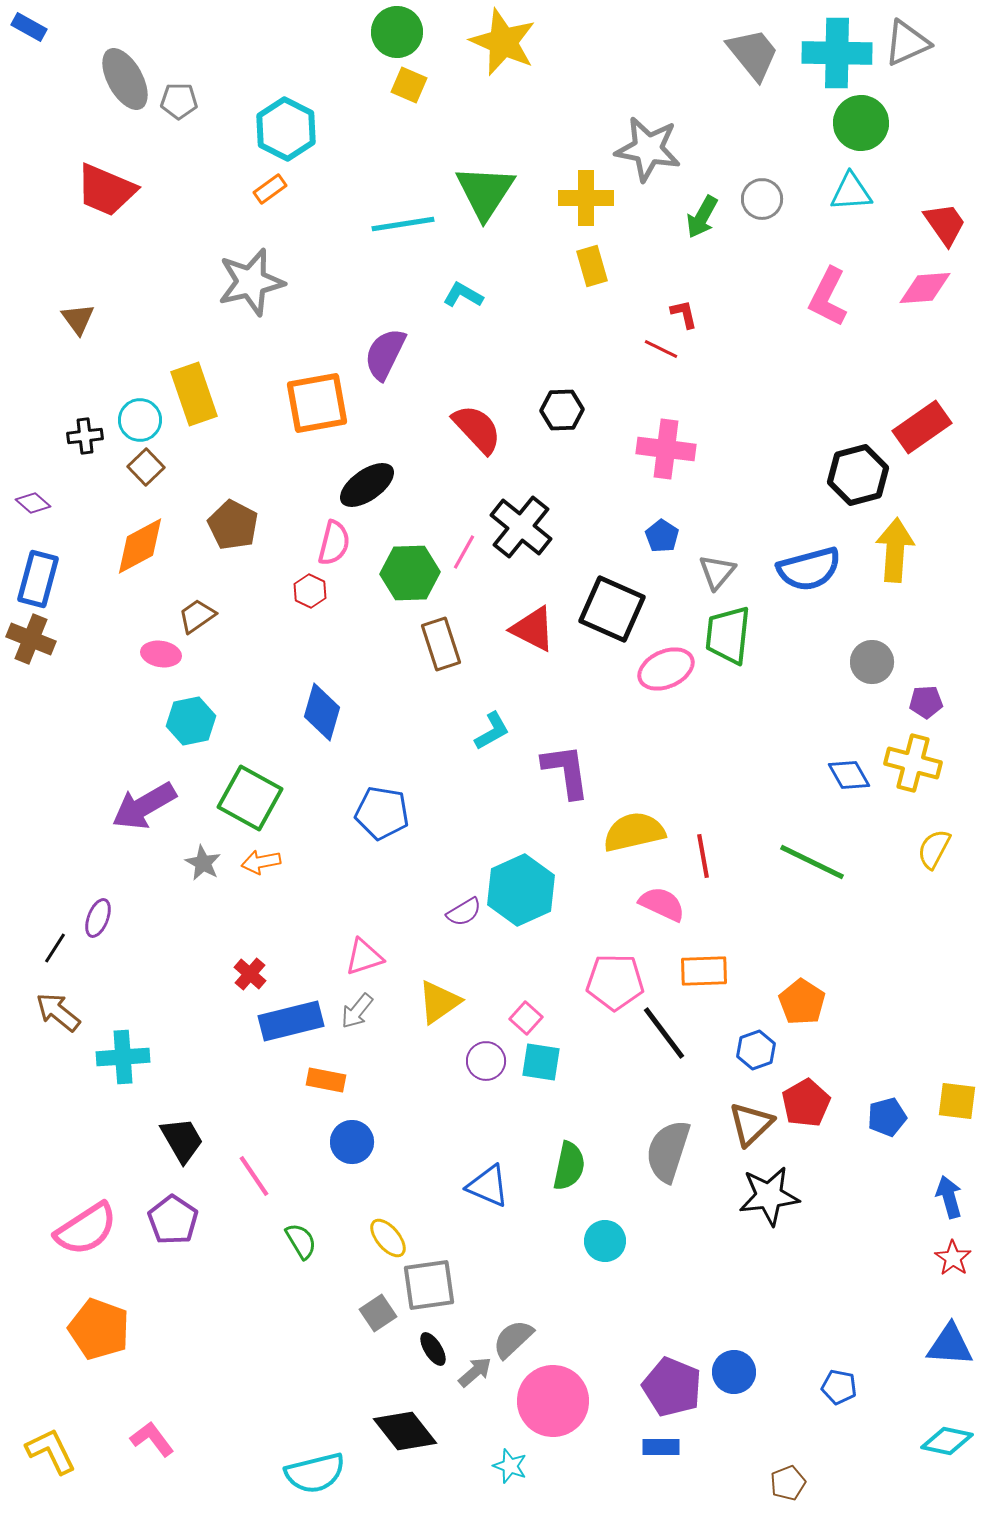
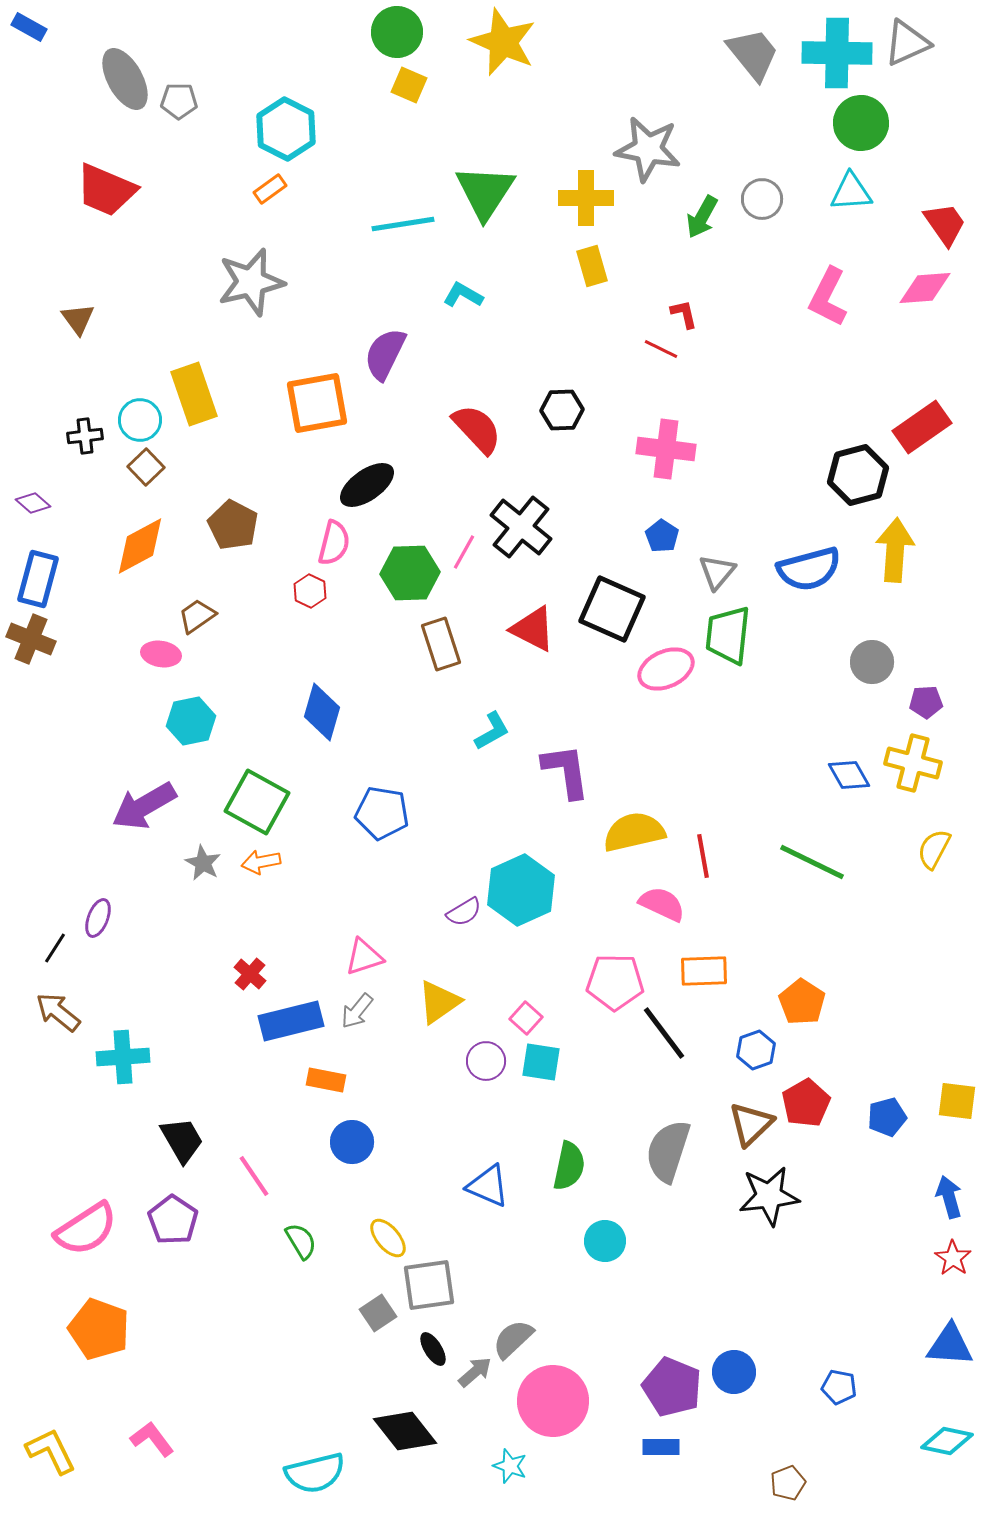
green square at (250, 798): moved 7 px right, 4 px down
